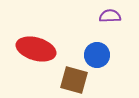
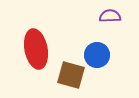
red ellipse: rotated 63 degrees clockwise
brown square: moved 3 px left, 5 px up
